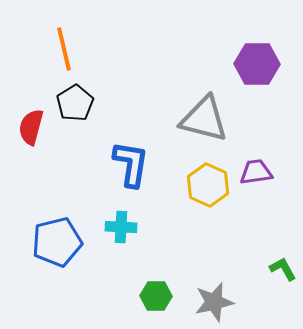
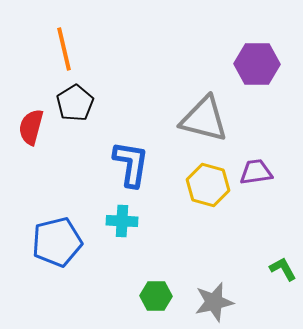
yellow hexagon: rotated 9 degrees counterclockwise
cyan cross: moved 1 px right, 6 px up
